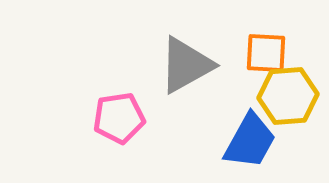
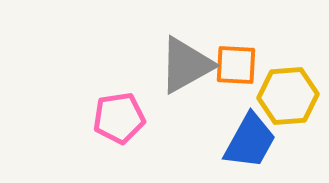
orange square: moved 30 px left, 12 px down
